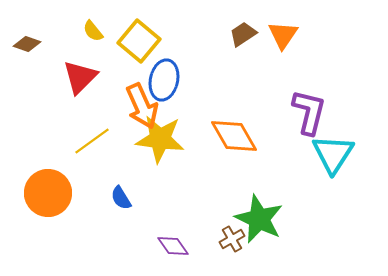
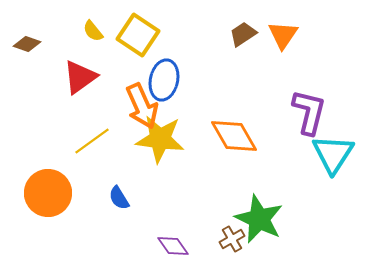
yellow square: moved 1 px left, 6 px up; rotated 6 degrees counterclockwise
red triangle: rotated 9 degrees clockwise
blue semicircle: moved 2 px left
